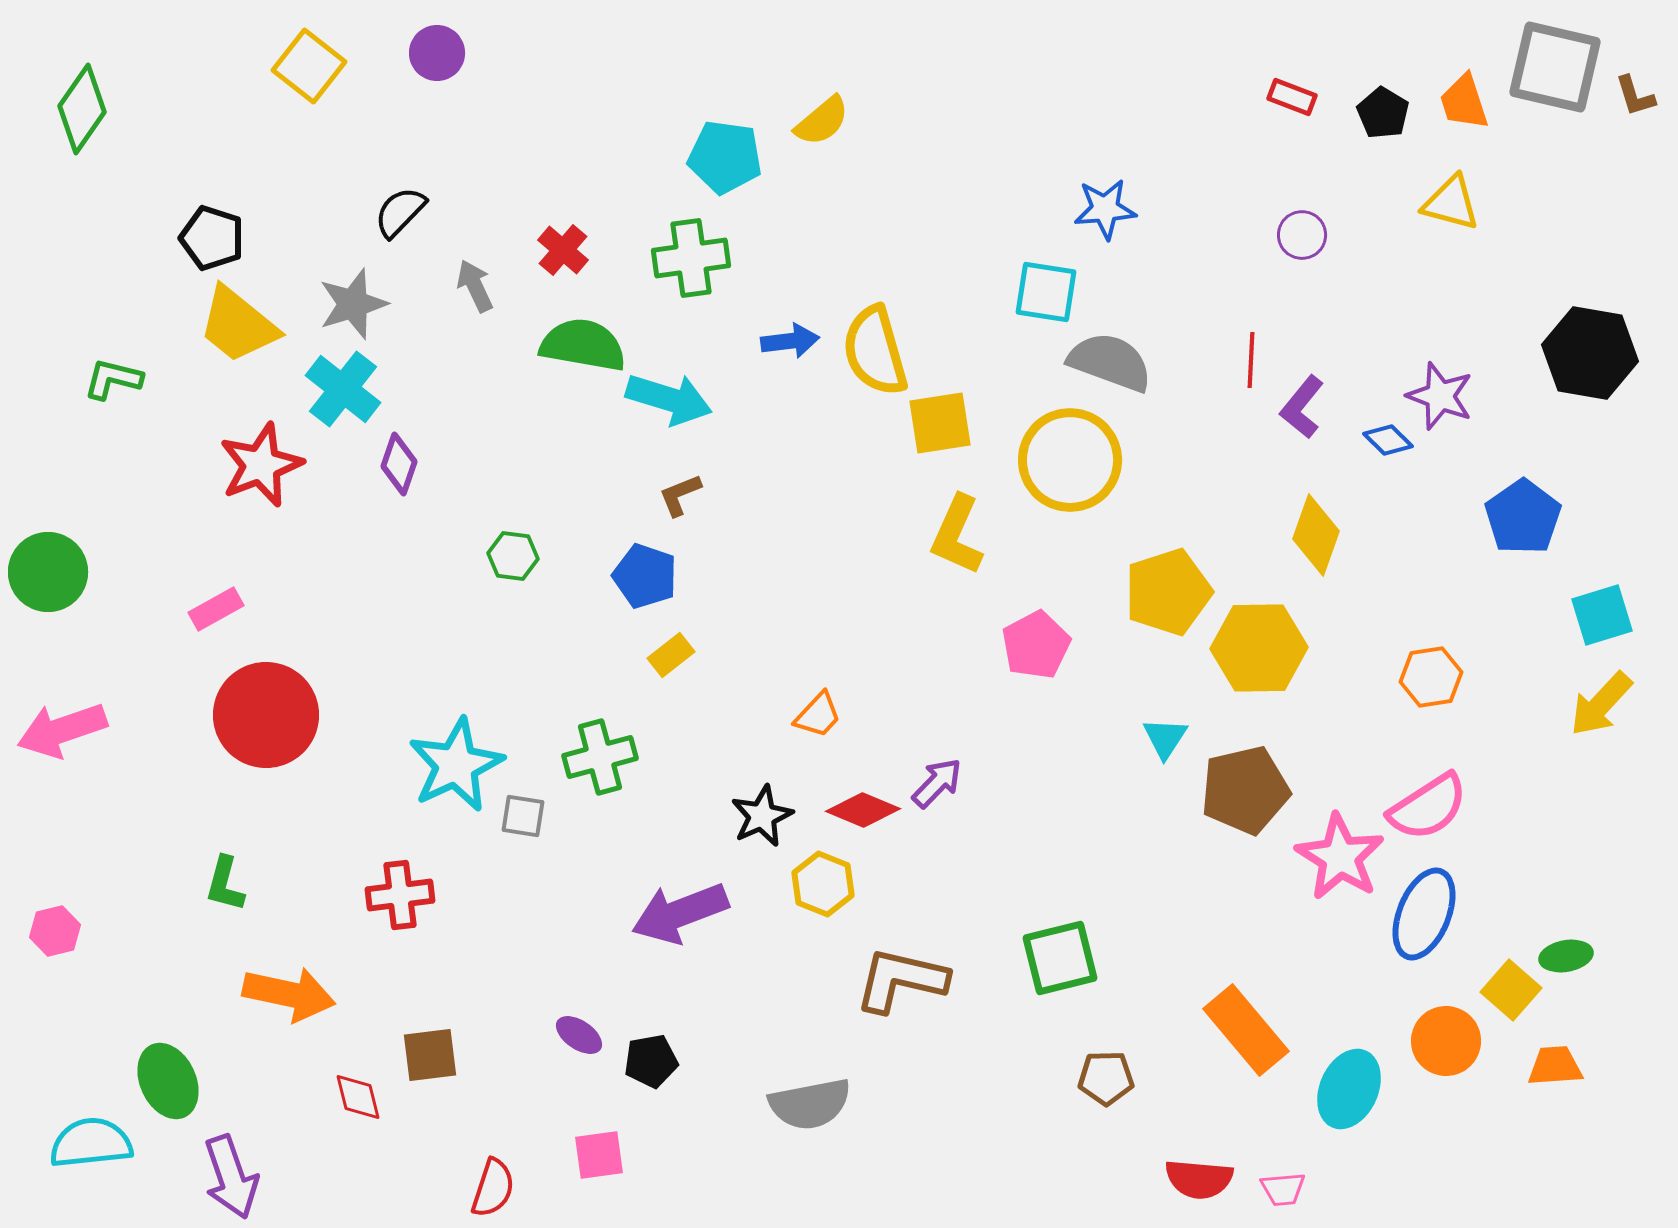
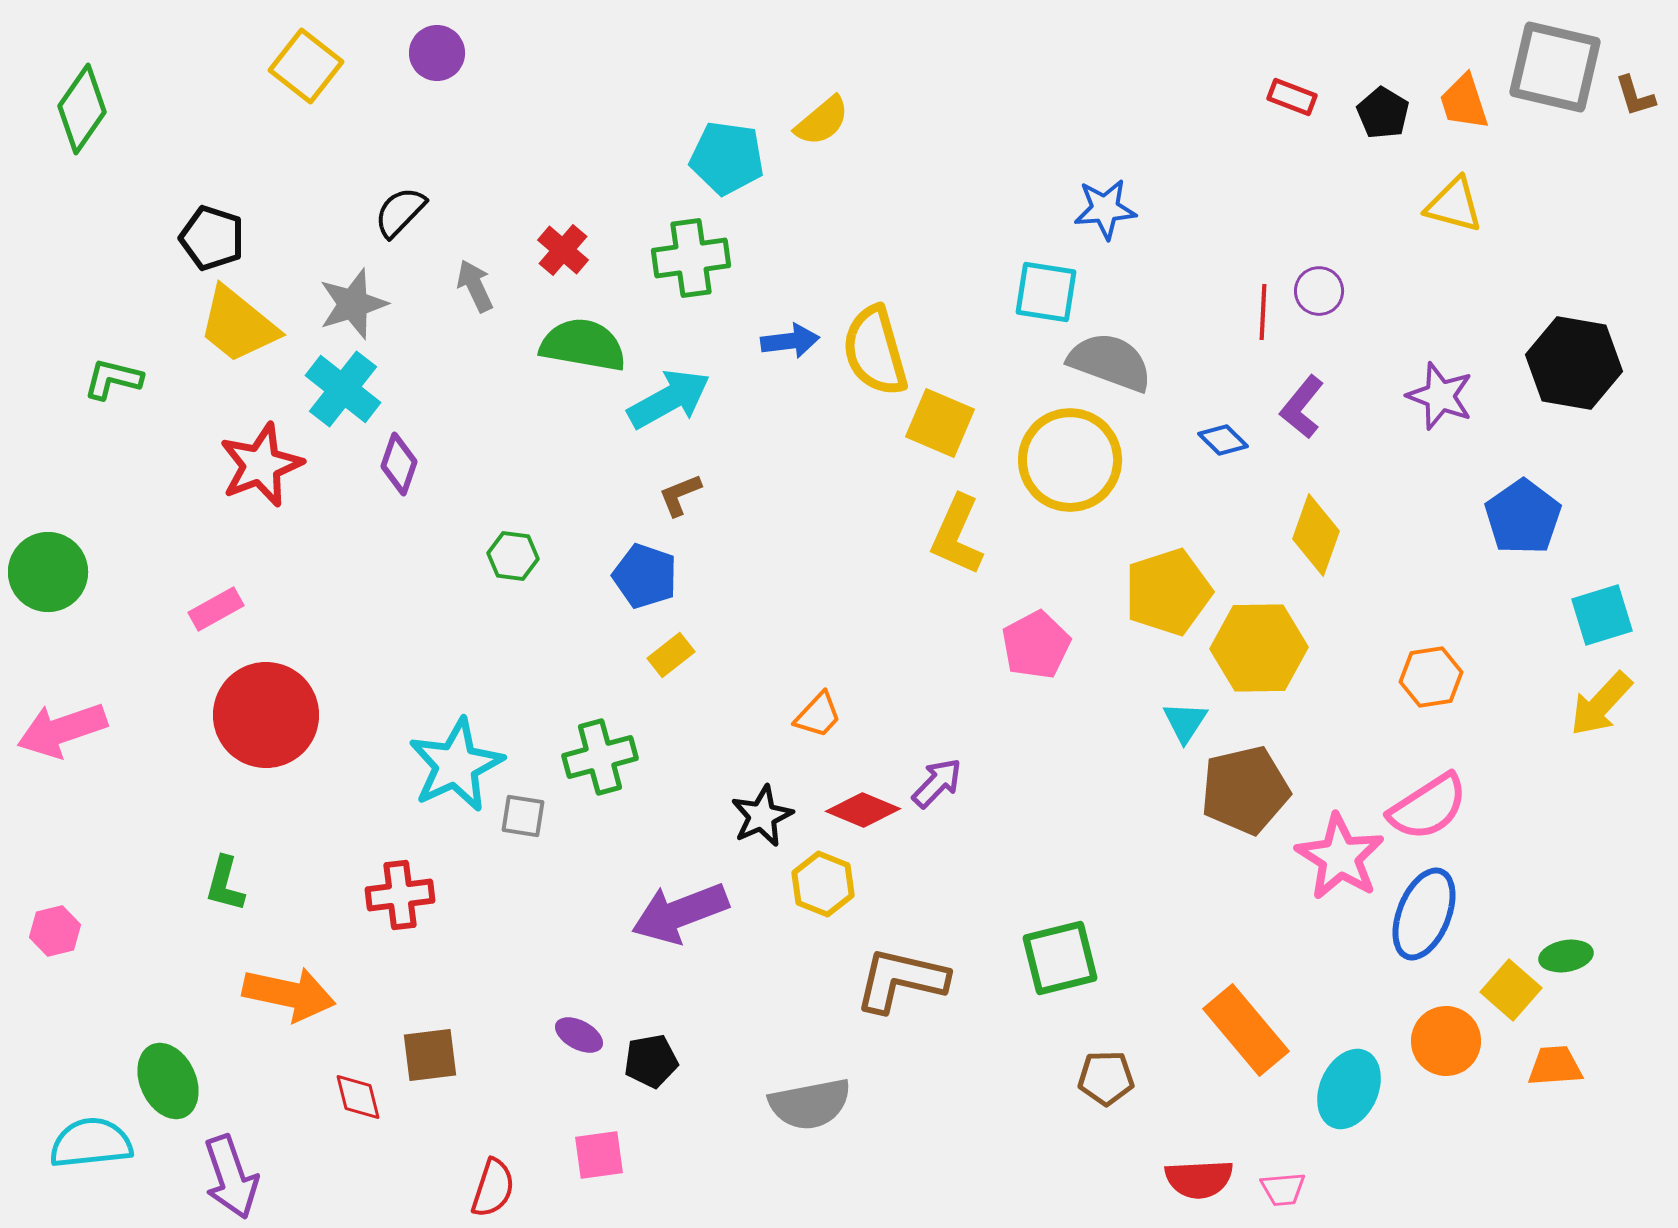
yellow square at (309, 66): moved 3 px left
cyan pentagon at (725, 157): moved 2 px right, 1 px down
yellow triangle at (1451, 203): moved 3 px right, 2 px down
purple circle at (1302, 235): moved 17 px right, 56 px down
black hexagon at (1590, 353): moved 16 px left, 10 px down
red line at (1251, 360): moved 12 px right, 48 px up
cyan arrow at (669, 399): rotated 46 degrees counterclockwise
yellow square at (940, 423): rotated 32 degrees clockwise
blue diamond at (1388, 440): moved 165 px left
cyan triangle at (1165, 738): moved 20 px right, 16 px up
purple ellipse at (579, 1035): rotated 6 degrees counterclockwise
red semicircle at (1199, 1179): rotated 8 degrees counterclockwise
